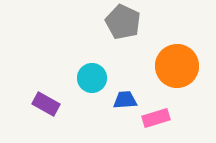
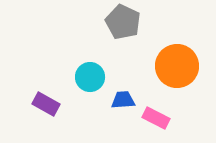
cyan circle: moved 2 px left, 1 px up
blue trapezoid: moved 2 px left
pink rectangle: rotated 44 degrees clockwise
